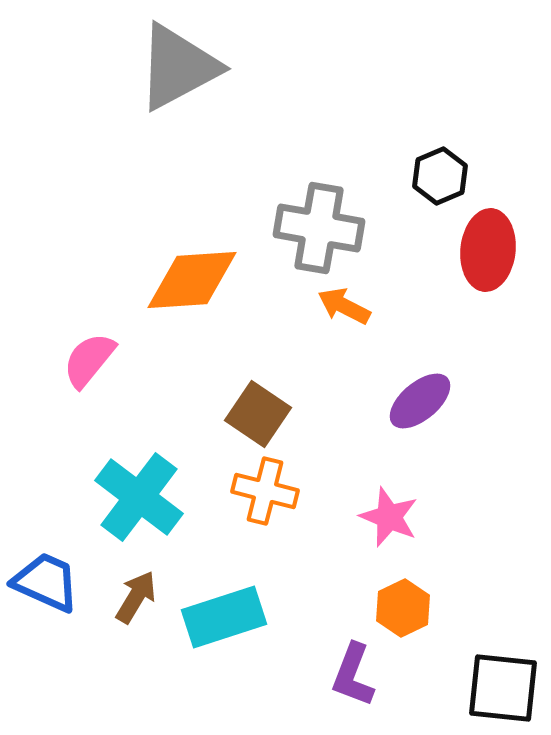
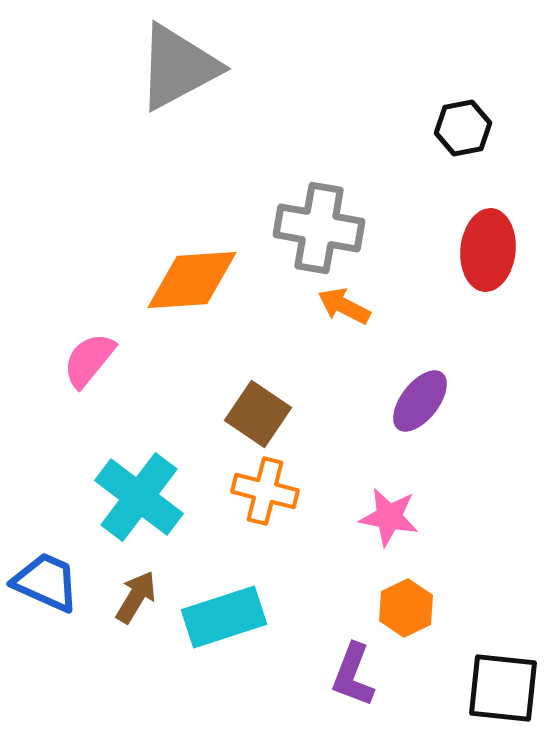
black hexagon: moved 23 px right, 48 px up; rotated 12 degrees clockwise
purple ellipse: rotated 12 degrees counterclockwise
pink star: rotated 12 degrees counterclockwise
orange hexagon: moved 3 px right
